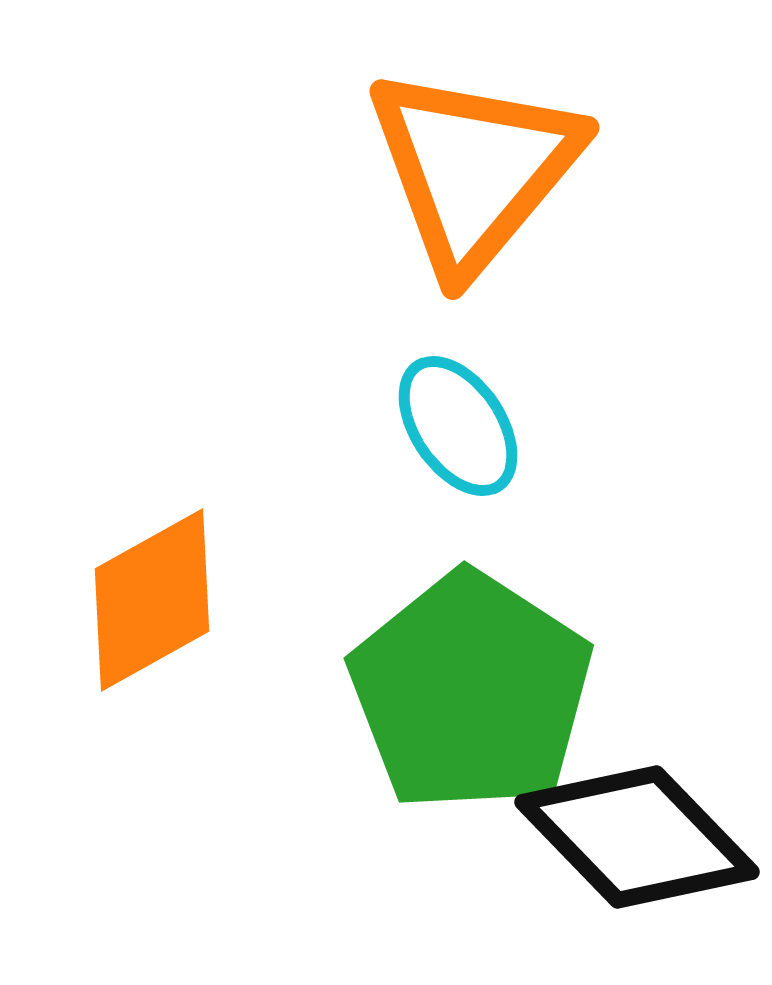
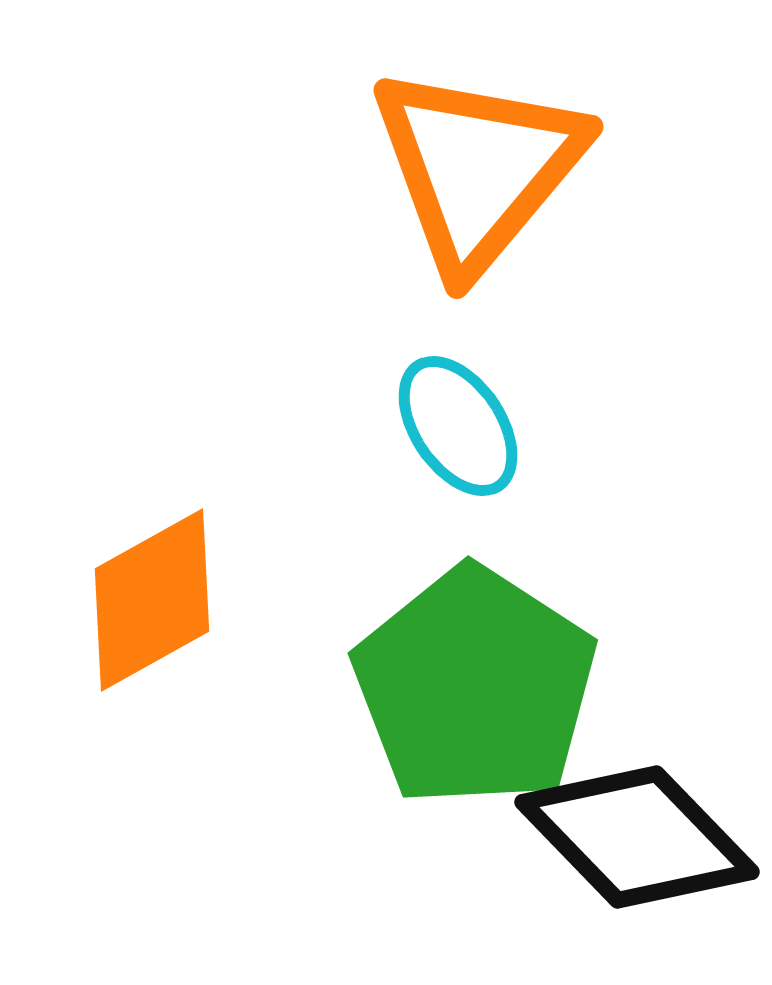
orange triangle: moved 4 px right, 1 px up
green pentagon: moved 4 px right, 5 px up
